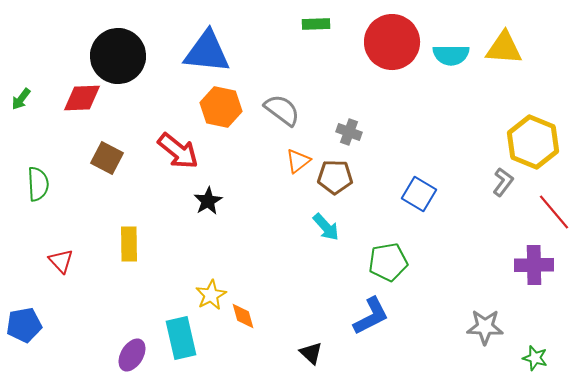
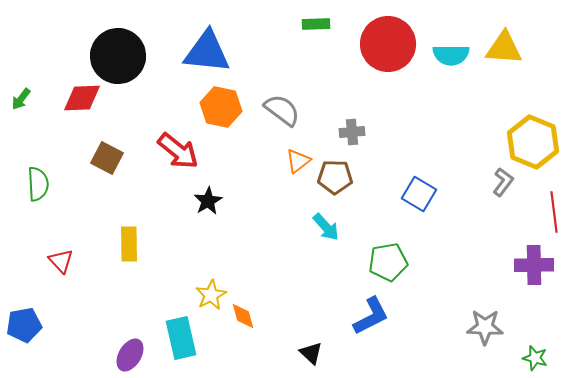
red circle: moved 4 px left, 2 px down
gray cross: moved 3 px right; rotated 25 degrees counterclockwise
red line: rotated 33 degrees clockwise
purple ellipse: moved 2 px left
